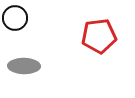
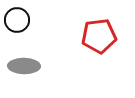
black circle: moved 2 px right, 2 px down
